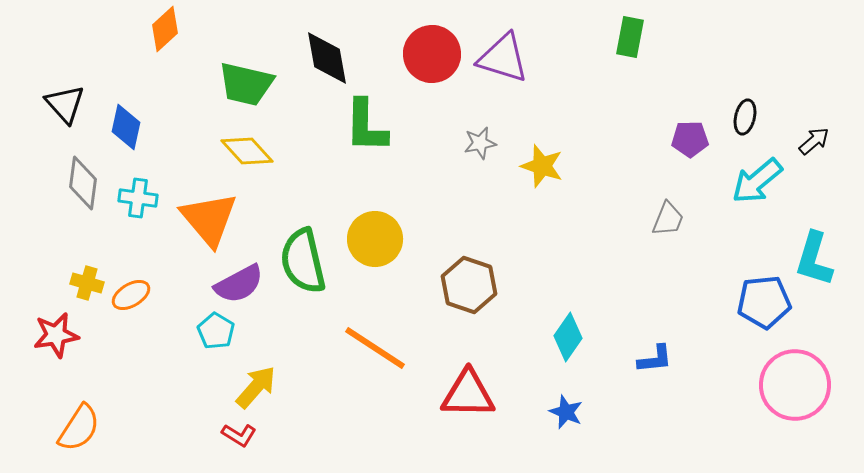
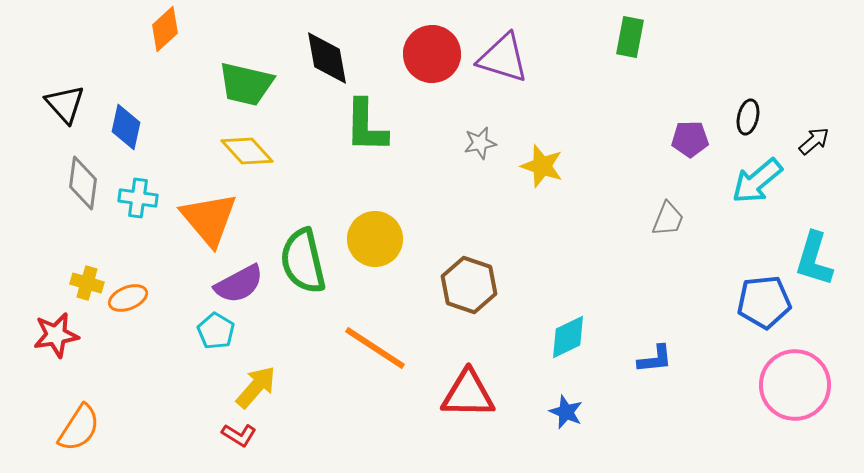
black ellipse: moved 3 px right
orange ellipse: moved 3 px left, 3 px down; rotated 9 degrees clockwise
cyan diamond: rotated 30 degrees clockwise
